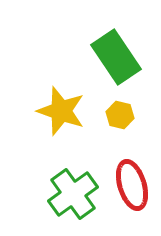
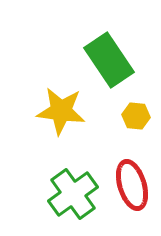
green rectangle: moved 7 px left, 3 px down
yellow star: rotated 12 degrees counterclockwise
yellow hexagon: moved 16 px right, 1 px down; rotated 8 degrees counterclockwise
